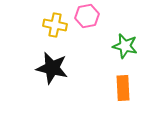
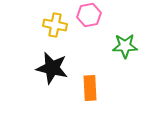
pink hexagon: moved 2 px right, 1 px up
green star: rotated 15 degrees counterclockwise
orange rectangle: moved 33 px left
